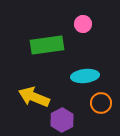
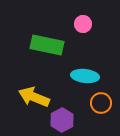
green rectangle: rotated 20 degrees clockwise
cyan ellipse: rotated 12 degrees clockwise
